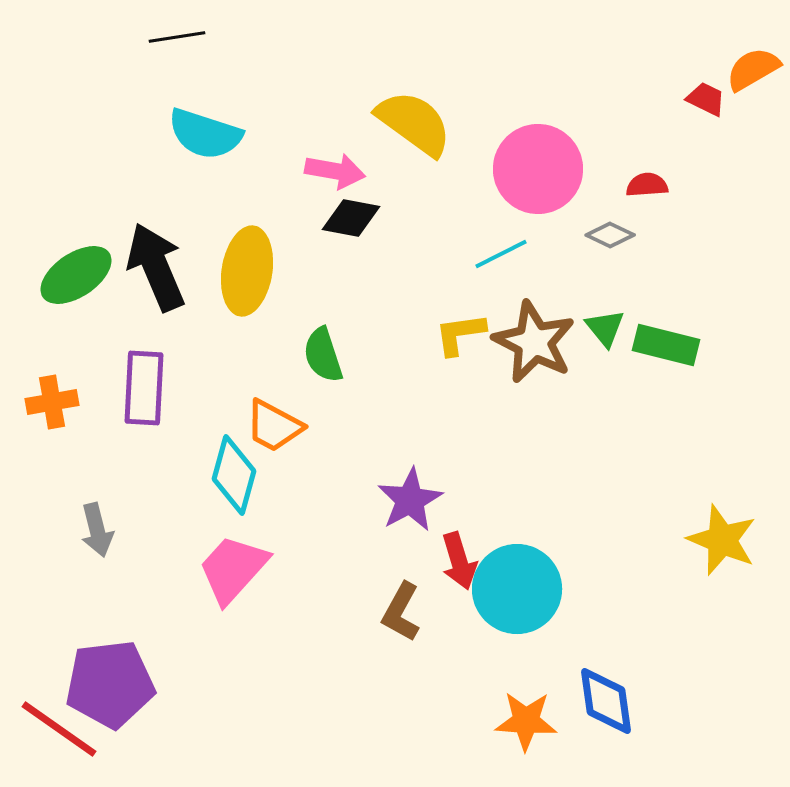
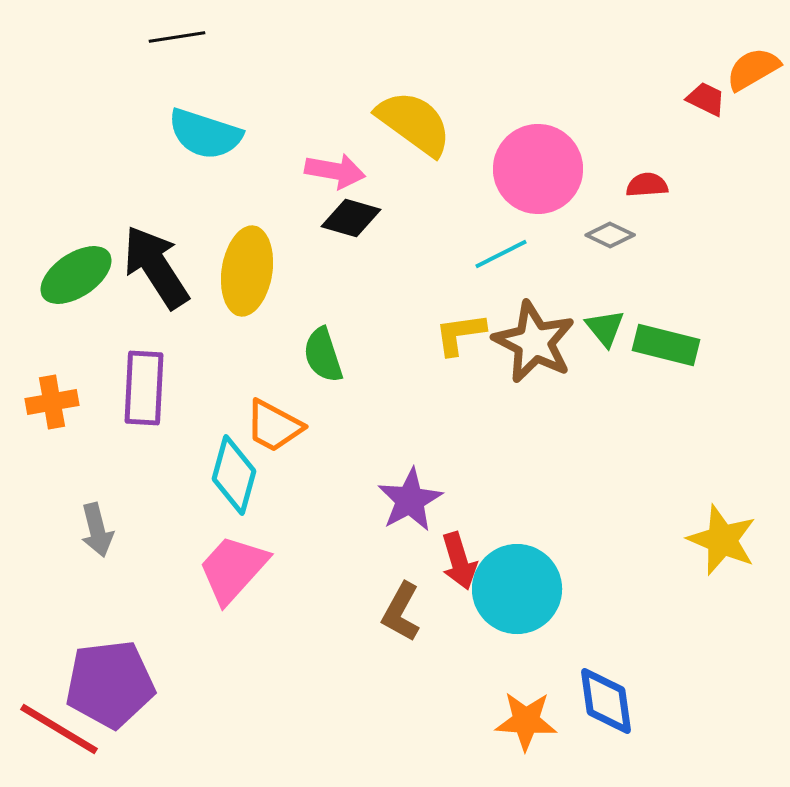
black diamond: rotated 6 degrees clockwise
black arrow: rotated 10 degrees counterclockwise
red line: rotated 4 degrees counterclockwise
